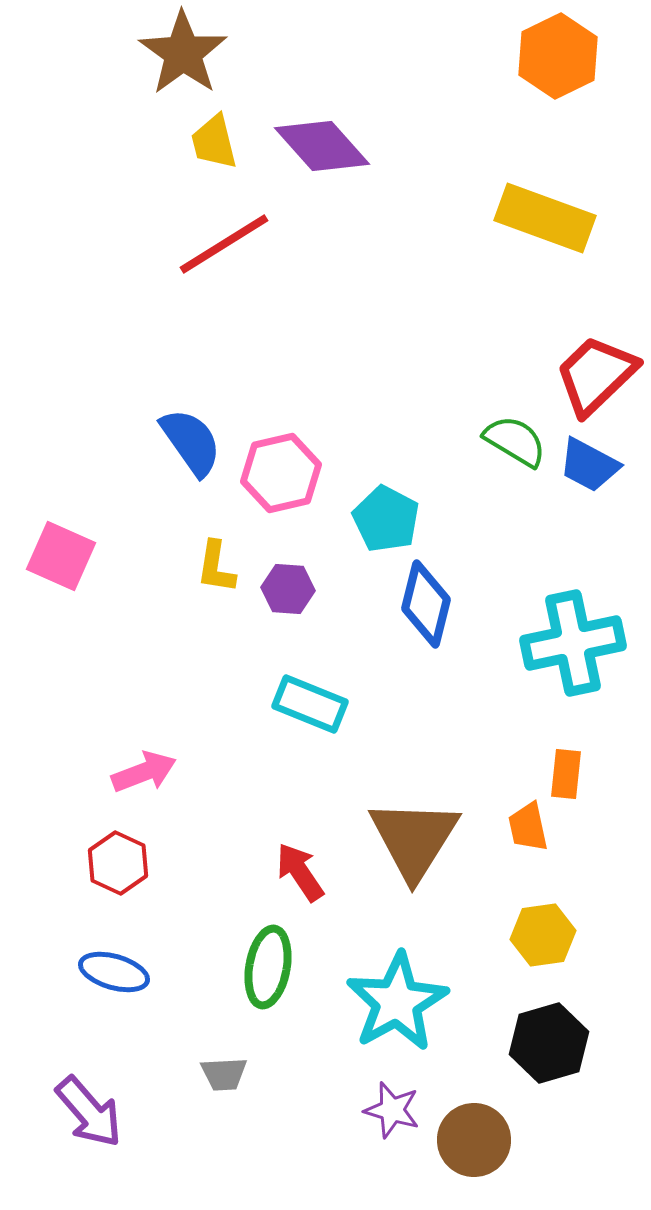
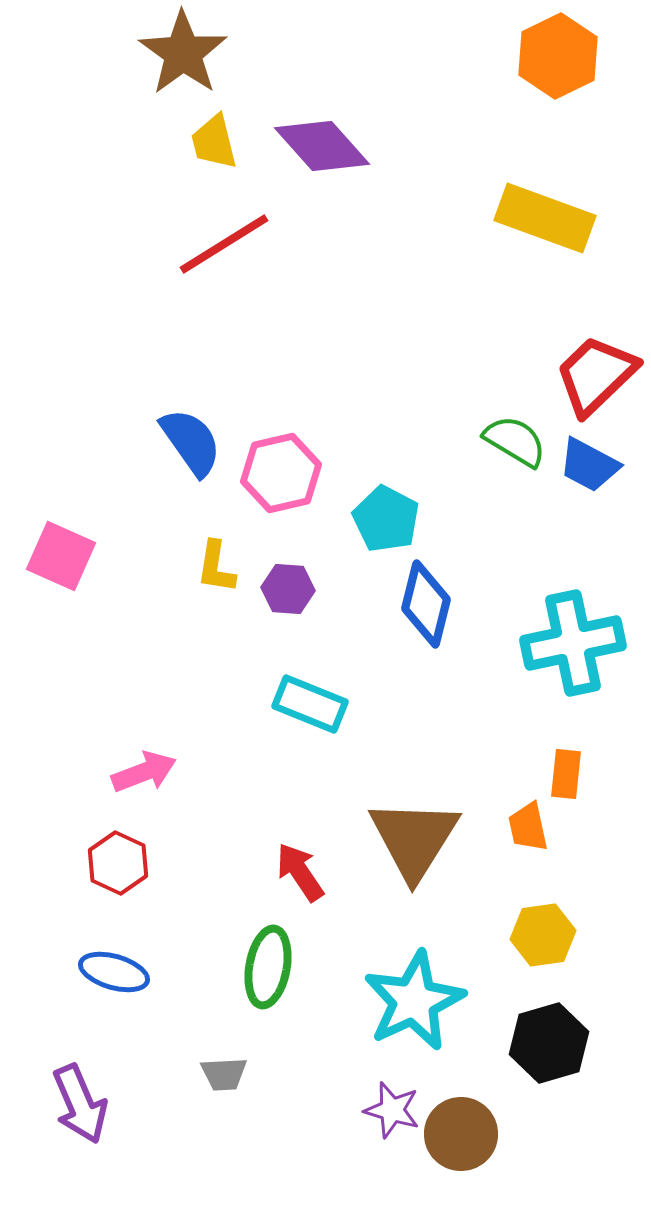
cyan star: moved 17 px right, 1 px up; rotated 4 degrees clockwise
purple arrow: moved 9 px left, 8 px up; rotated 18 degrees clockwise
brown circle: moved 13 px left, 6 px up
